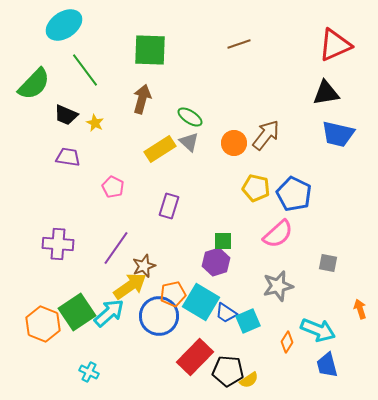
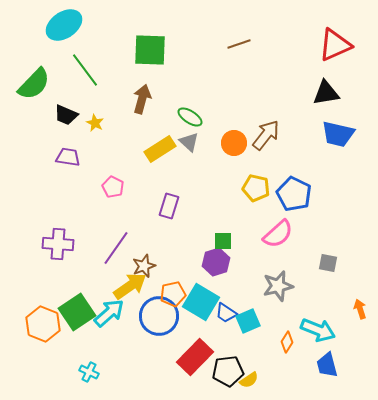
black pentagon at (228, 371): rotated 12 degrees counterclockwise
